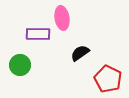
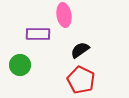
pink ellipse: moved 2 px right, 3 px up
black semicircle: moved 3 px up
red pentagon: moved 27 px left, 1 px down
